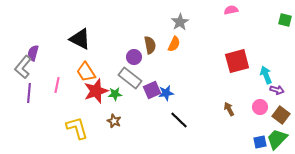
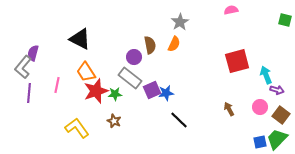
yellow L-shape: rotated 20 degrees counterclockwise
